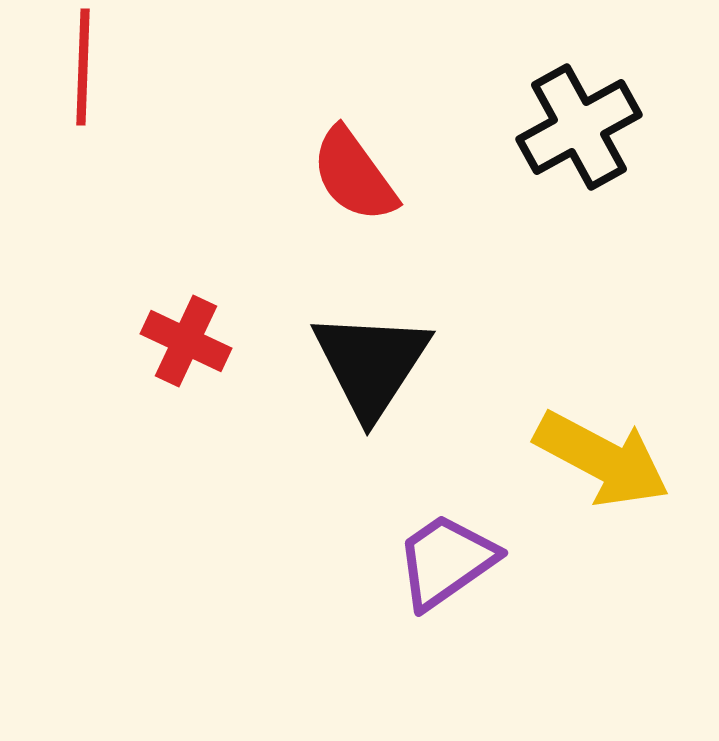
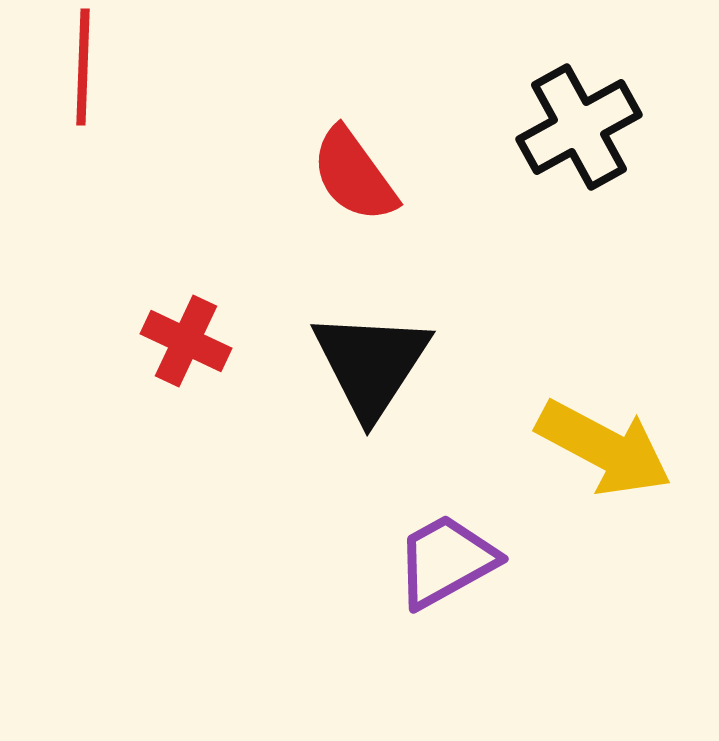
yellow arrow: moved 2 px right, 11 px up
purple trapezoid: rotated 6 degrees clockwise
